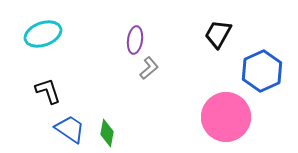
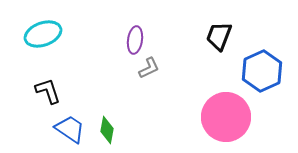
black trapezoid: moved 1 px right, 2 px down; rotated 8 degrees counterclockwise
gray L-shape: rotated 15 degrees clockwise
green diamond: moved 3 px up
